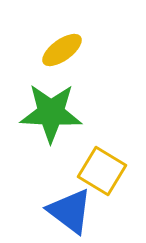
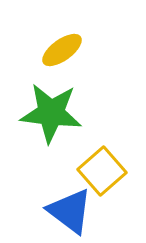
green star: rotated 4 degrees clockwise
yellow square: rotated 18 degrees clockwise
